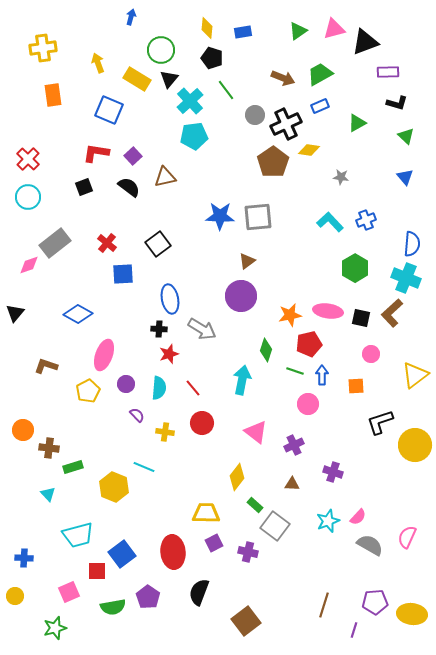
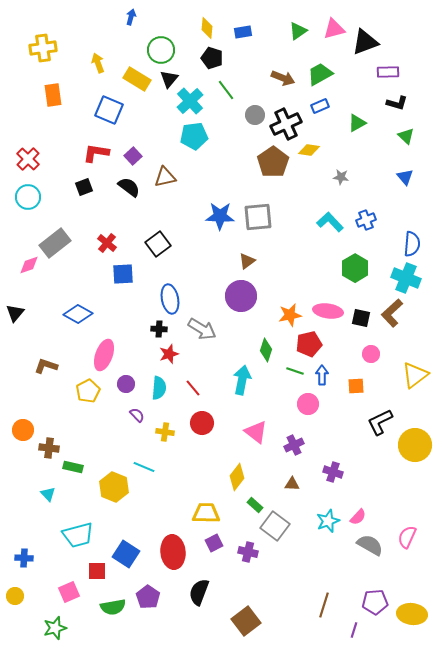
black L-shape at (380, 422): rotated 8 degrees counterclockwise
green rectangle at (73, 467): rotated 30 degrees clockwise
blue square at (122, 554): moved 4 px right; rotated 20 degrees counterclockwise
